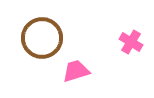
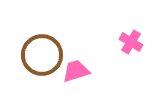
brown circle: moved 17 px down
